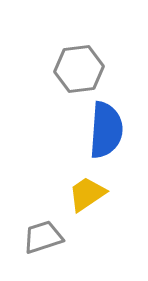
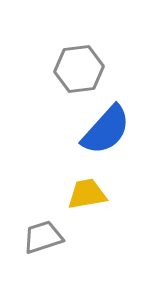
blue semicircle: rotated 38 degrees clockwise
yellow trapezoid: rotated 24 degrees clockwise
